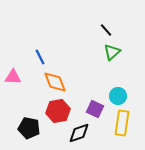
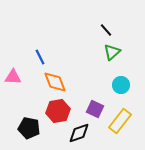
cyan circle: moved 3 px right, 11 px up
yellow rectangle: moved 2 px left, 2 px up; rotated 30 degrees clockwise
